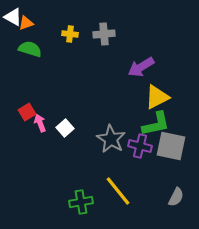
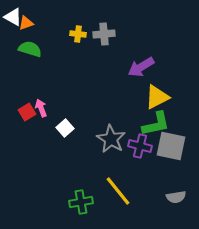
yellow cross: moved 8 px right
pink arrow: moved 1 px right, 15 px up
gray semicircle: rotated 54 degrees clockwise
